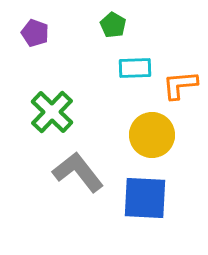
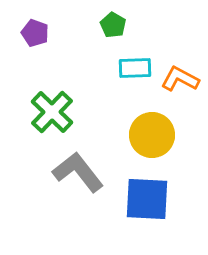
orange L-shape: moved 6 px up; rotated 33 degrees clockwise
blue square: moved 2 px right, 1 px down
